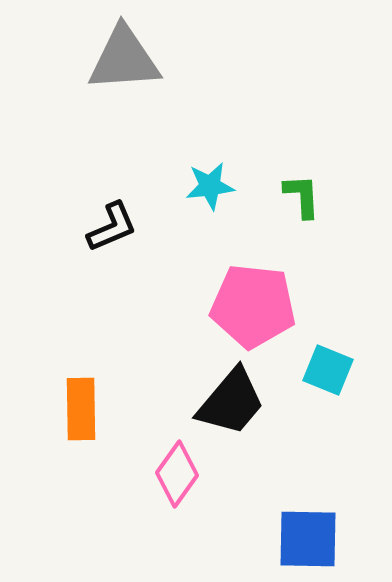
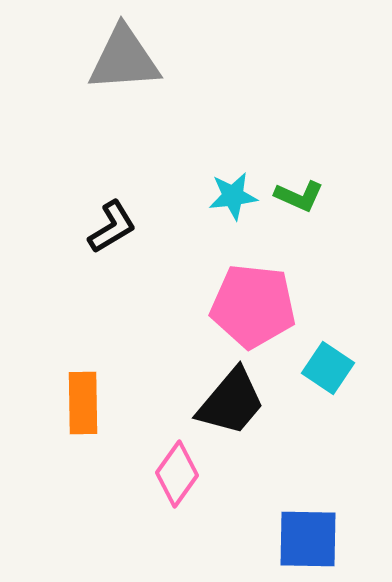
cyan star: moved 23 px right, 10 px down
green L-shape: moved 3 px left; rotated 117 degrees clockwise
black L-shape: rotated 8 degrees counterclockwise
cyan square: moved 2 px up; rotated 12 degrees clockwise
orange rectangle: moved 2 px right, 6 px up
